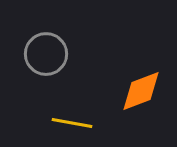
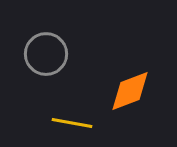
orange diamond: moved 11 px left
